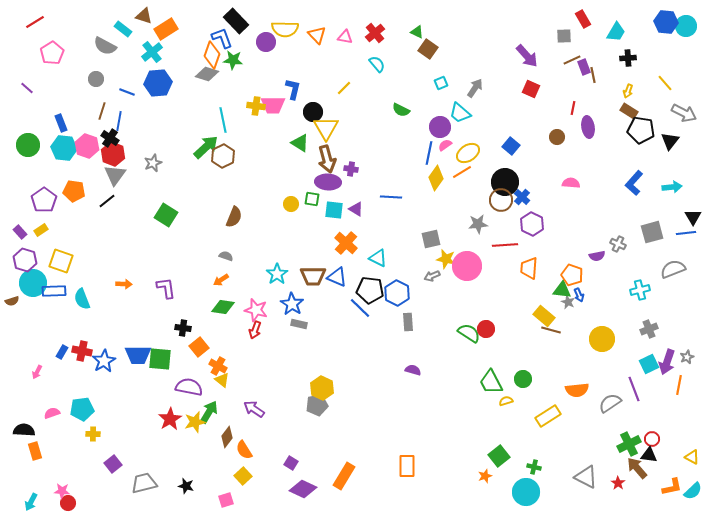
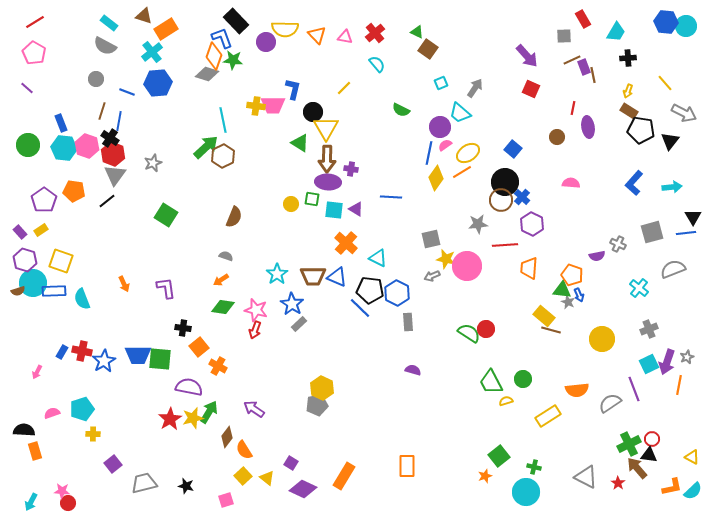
cyan rectangle at (123, 29): moved 14 px left, 6 px up
pink pentagon at (52, 53): moved 18 px left; rotated 10 degrees counterclockwise
orange diamond at (212, 55): moved 2 px right, 1 px down
blue square at (511, 146): moved 2 px right, 3 px down
brown arrow at (327, 159): rotated 16 degrees clockwise
orange arrow at (124, 284): rotated 63 degrees clockwise
cyan cross at (640, 290): moved 1 px left, 2 px up; rotated 36 degrees counterclockwise
brown semicircle at (12, 301): moved 6 px right, 10 px up
gray rectangle at (299, 324): rotated 56 degrees counterclockwise
yellow triangle at (222, 380): moved 45 px right, 98 px down
cyan pentagon at (82, 409): rotated 10 degrees counterclockwise
yellow star at (195, 422): moved 2 px left, 4 px up
